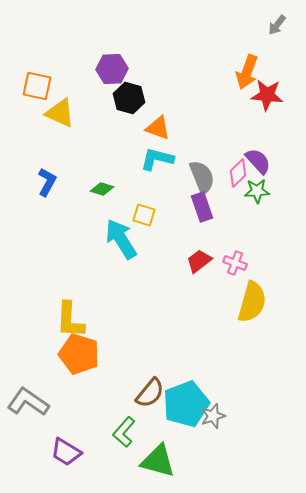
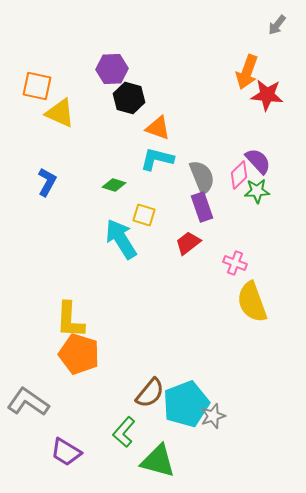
pink diamond: moved 1 px right, 2 px down
green diamond: moved 12 px right, 4 px up
red trapezoid: moved 11 px left, 18 px up
yellow semicircle: rotated 144 degrees clockwise
